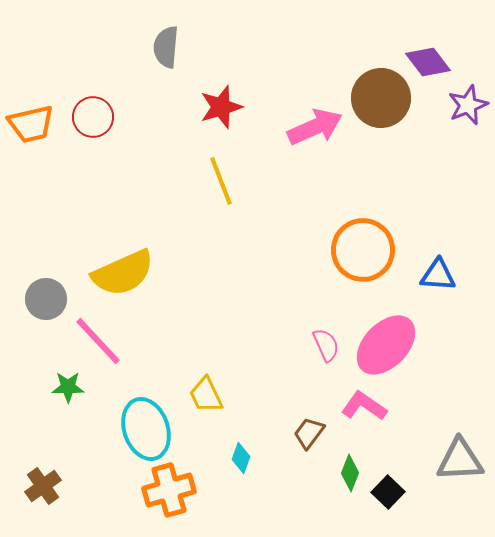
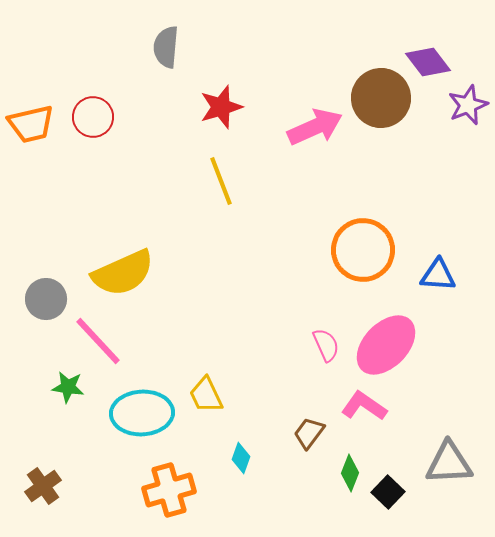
green star: rotated 8 degrees clockwise
cyan ellipse: moved 4 px left, 16 px up; rotated 74 degrees counterclockwise
gray triangle: moved 11 px left, 3 px down
